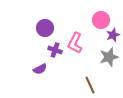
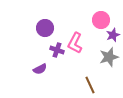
purple cross: moved 2 px right
